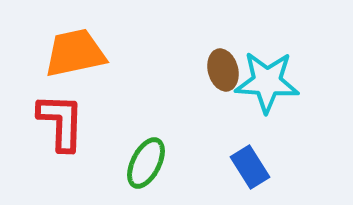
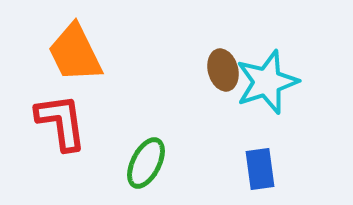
orange trapezoid: rotated 104 degrees counterclockwise
cyan star: rotated 22 degrees counterclockwise
red L-shape: rotated 10 degrees counterclockwise
blue rectangle: moved 10 px right, 2 px down; rotated 24 degrees clockwise
